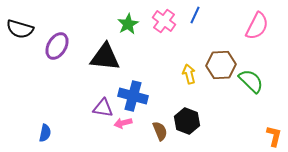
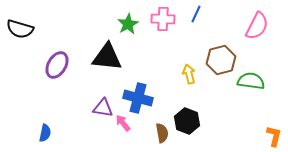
blue line: moved 1 px right, 1 px up
pink cross: moved 1 px left, 2 px up; rotated 35 degrees counterclockwise
purple ellipse: moved 19 px down
black triangle: moved 2 px right
brown hexagon: moved 5 px up; rotated 12 degrees counterclockwise
green semicircle: rotated 36 degrees counterclockwise
blue cross: moved 5 px right, 2 px down
pink arrow: rotated 66 degrees clockwise
brown semicircle: moved 2 px right, 2 px down; rotated 12 degrees clockwise
